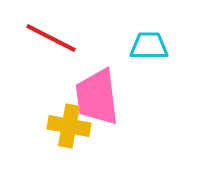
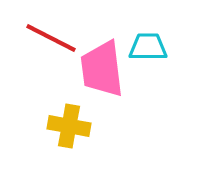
cyan trapezoid: moved 1 px left, 1 px down
pink trapezoid: moved 5 px right, 28 px up
